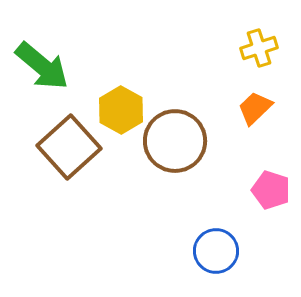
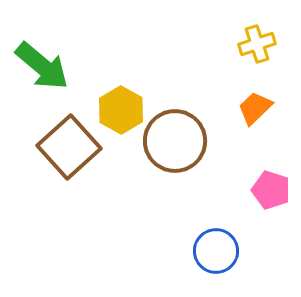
yellow cross: moved 2 px left, 4 px up
